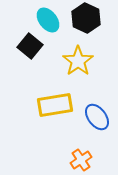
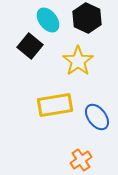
black hexagon: moved 1 px right
